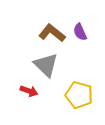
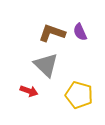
brown L-shape: rotated 20 degrees counterclockwise
